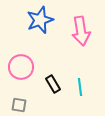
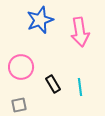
pink arrow: moved 1 px left, 1 px down
gray square: rotated 21 degrees counterclockwise
